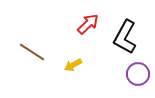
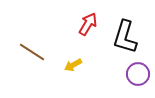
red arrow: rotated 15 degrees counterclockwise
black L-shape: rotated 12 degrees counterclockwise
